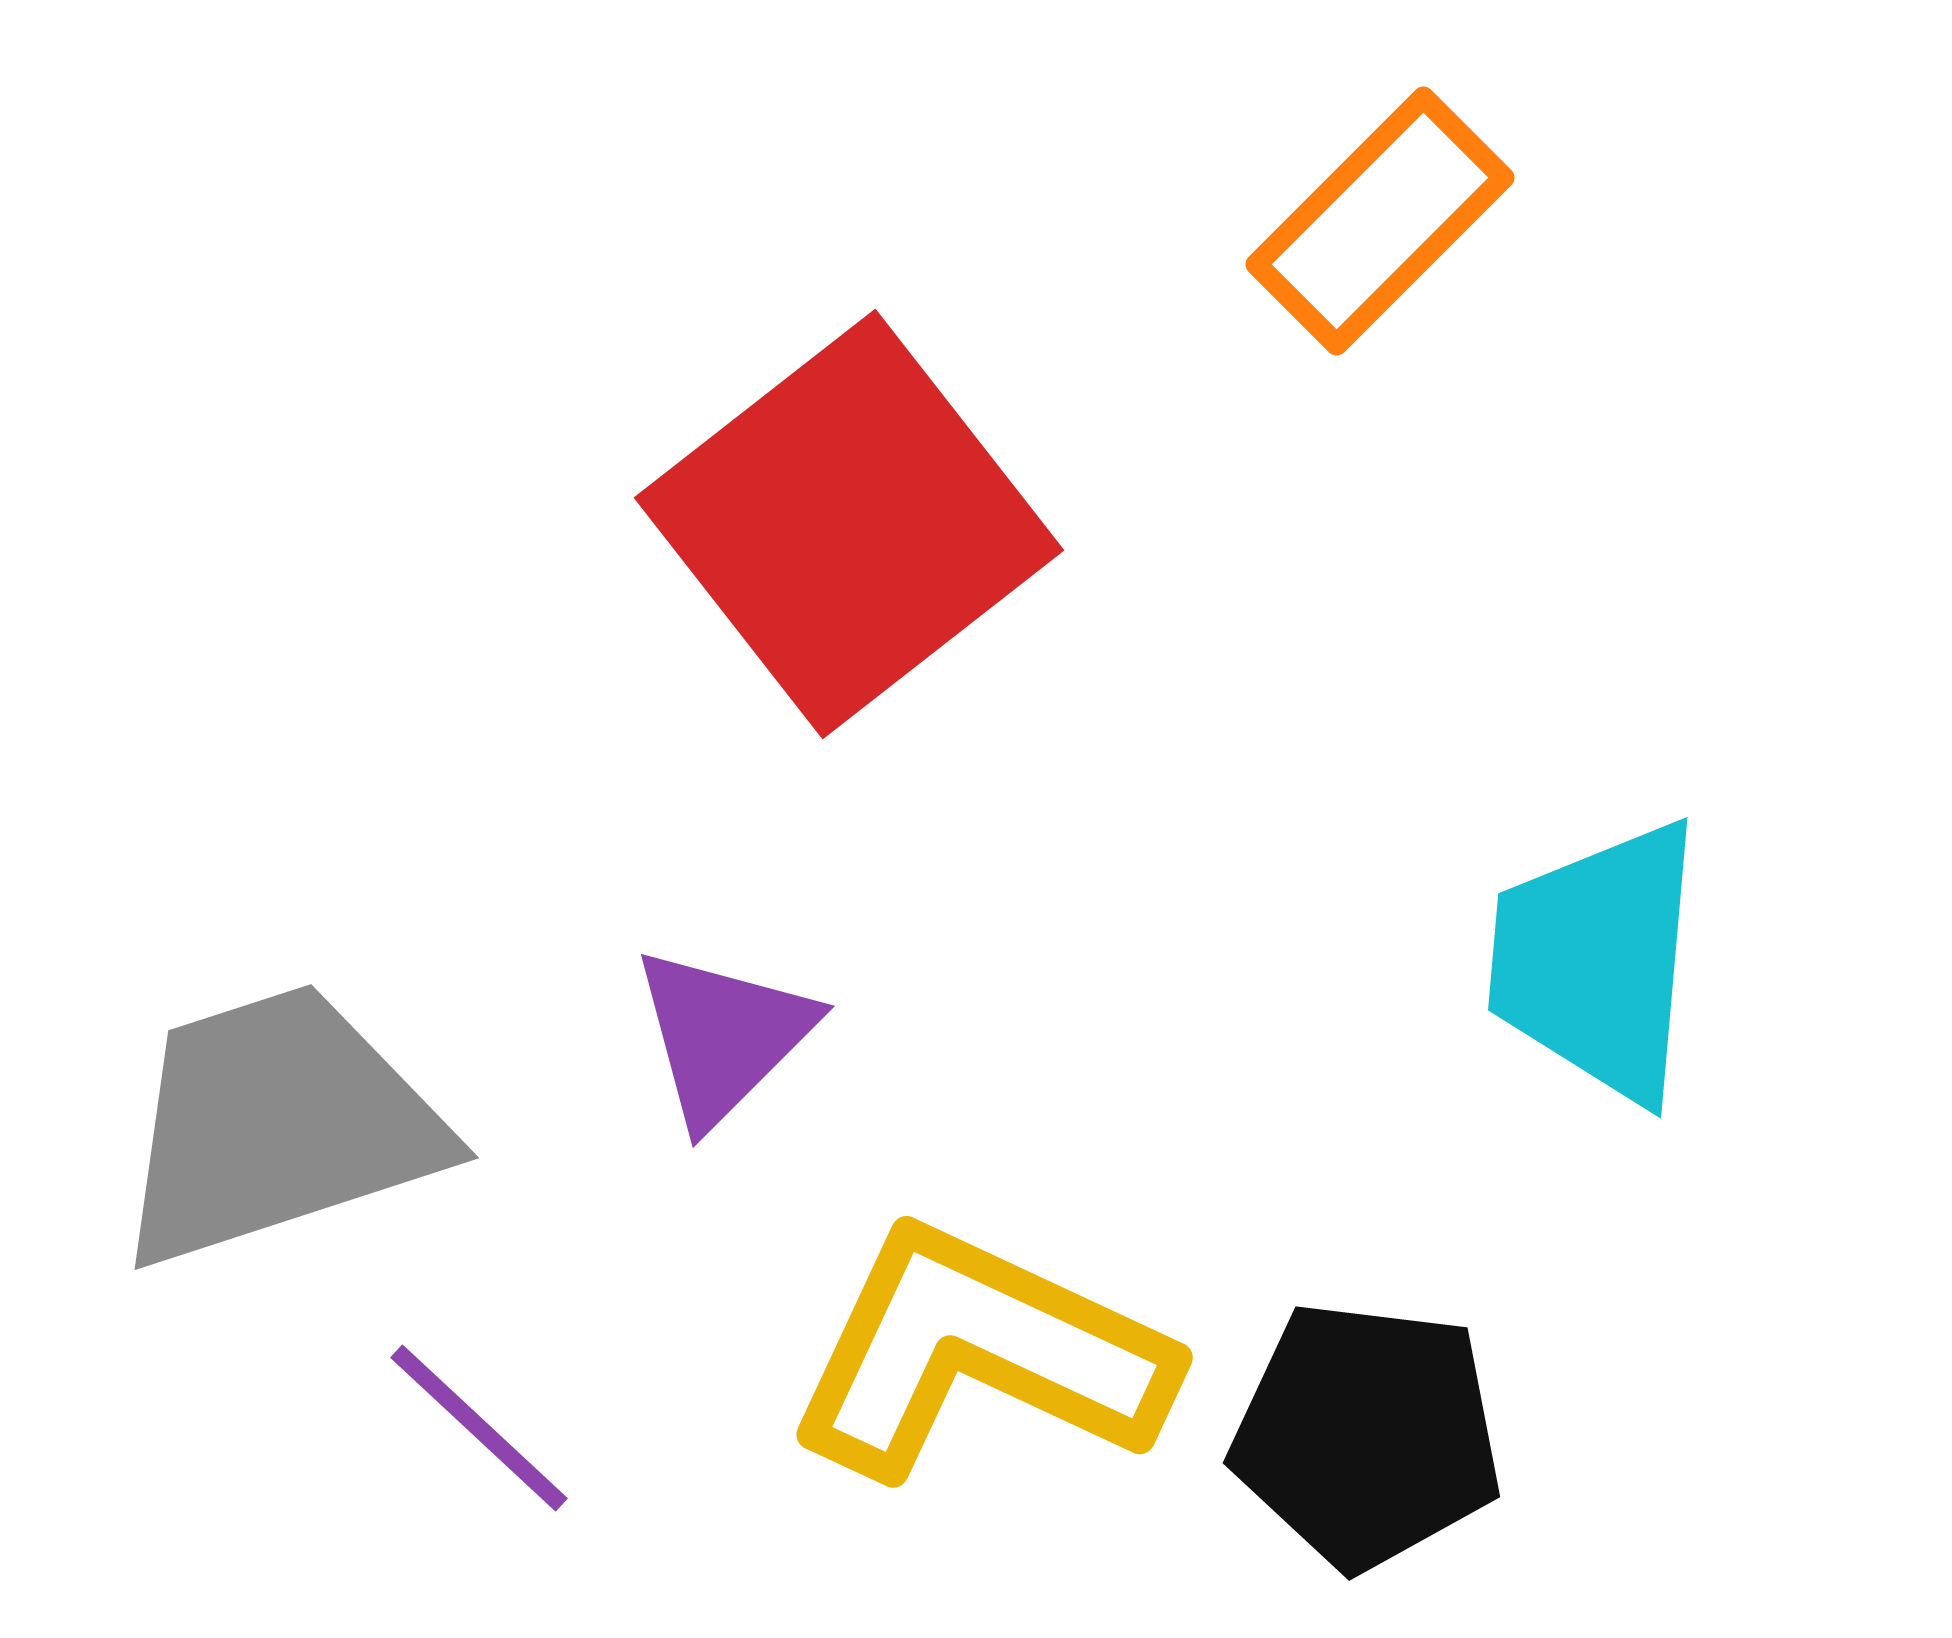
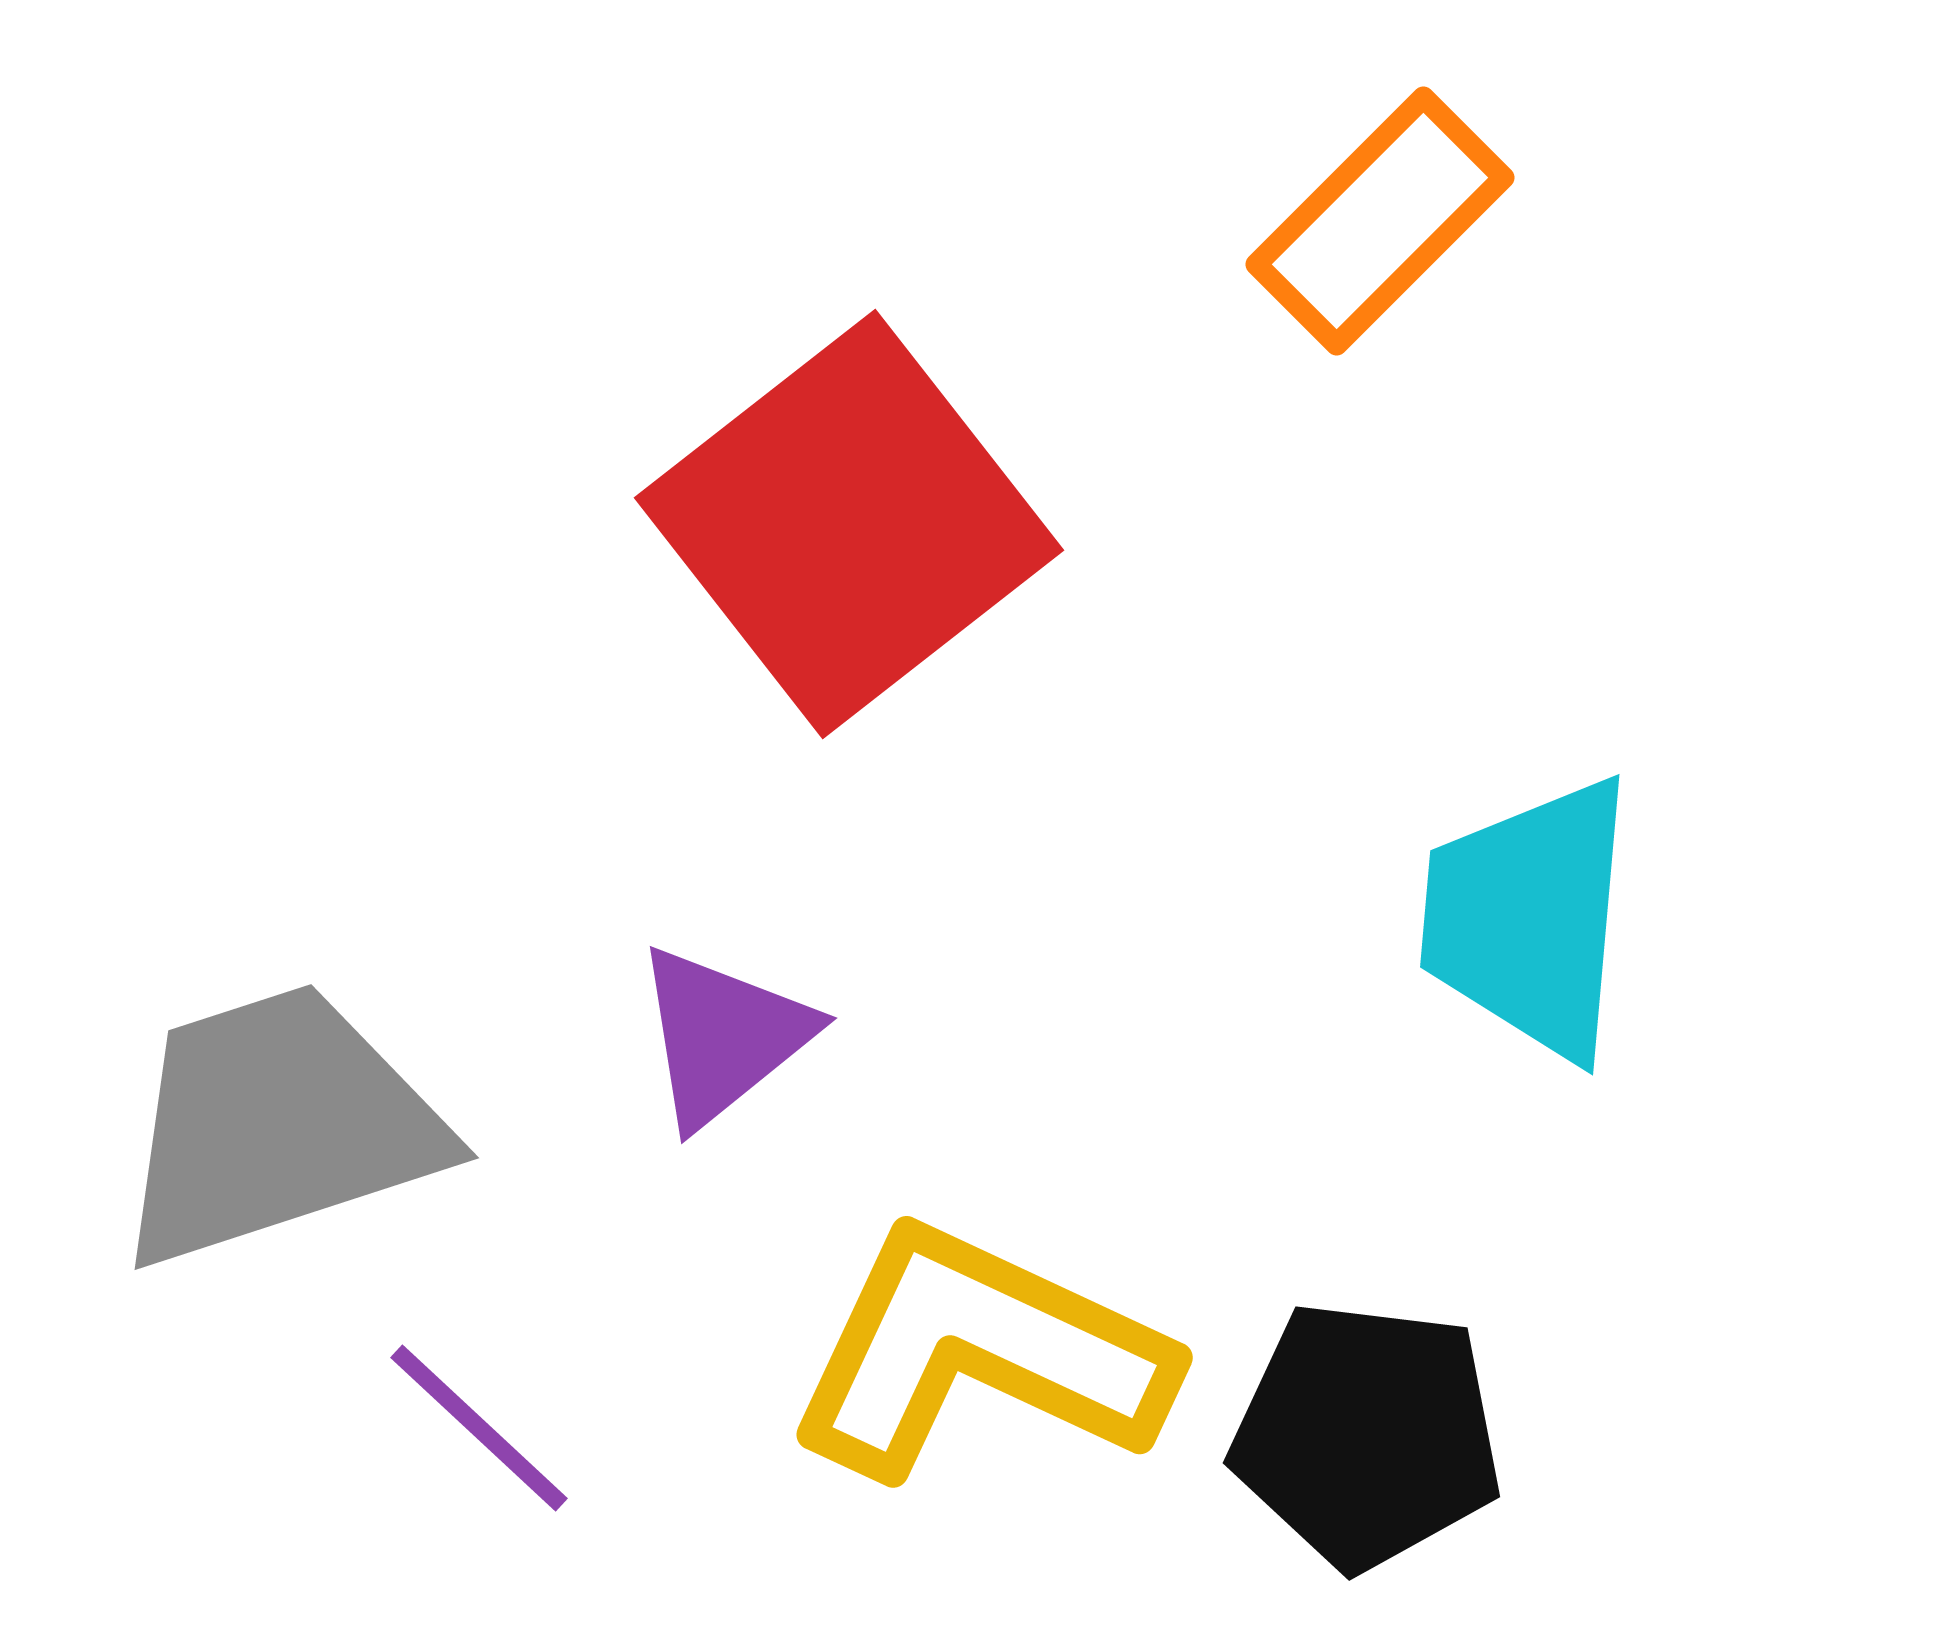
cyan trapezoid: moved 68 px left, 43 px up
purple triangle: rotated 6 degrees clockwise
